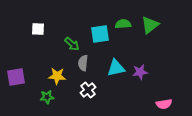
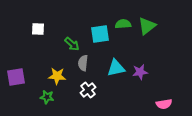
green triangle: moved 3 px left, 1 px down
green star: rotated 16 degrees clockwise
